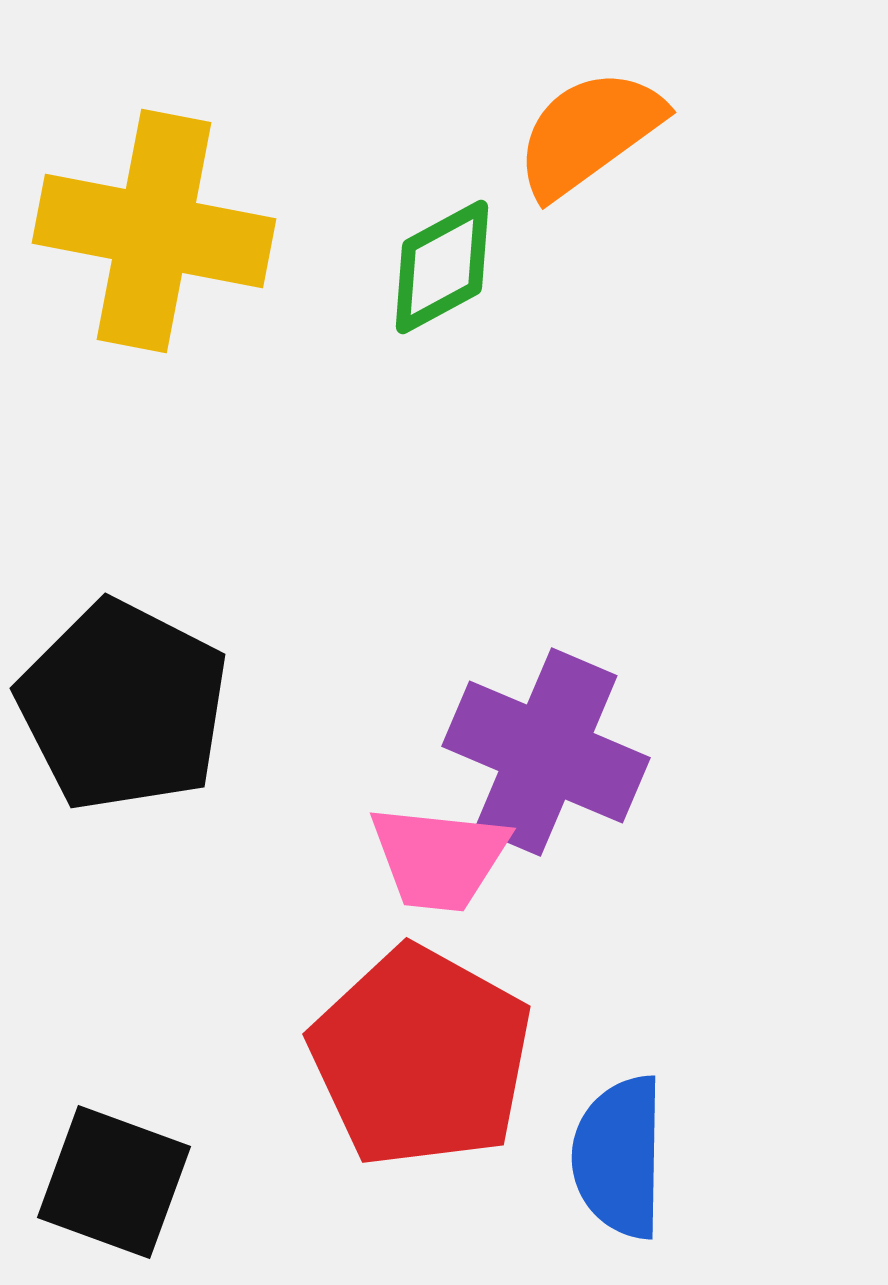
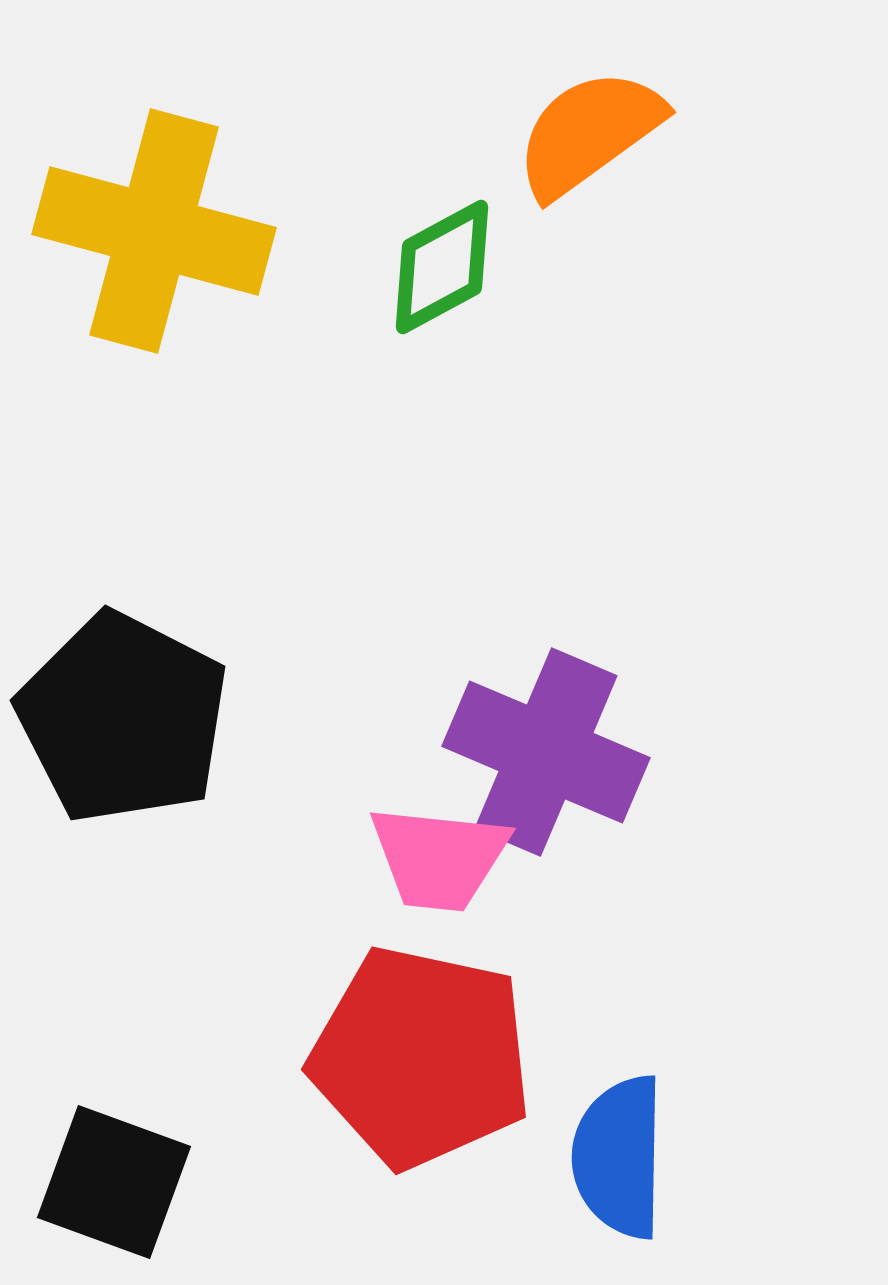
yellow cross: rotated 4 degrees clockwise
black pentagon: moved 12 px down
red pentagon: rotated 17 degrees counterclockwise
